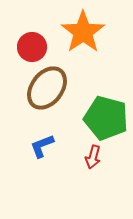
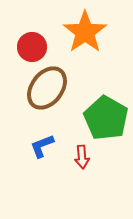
orange star: moved 2 px right
green pentagon: rotated 15 degrees clockwise
red arrow: moved 11 px left; rotated 20 degrees counterclockwise
